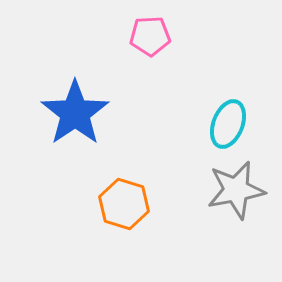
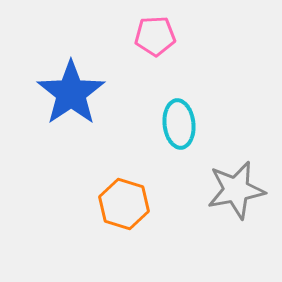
pink pentagon: moved 5 px right
blue star: moved 4 px left, 20 px up
cyan ellipse: moved 49 px left; rotated 27 degrees counterclockwise
